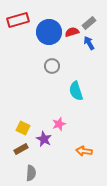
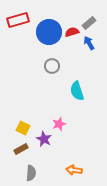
cyan semicircle: moved 1 px right
orange arrow: moved 10 px left, 19 px down
